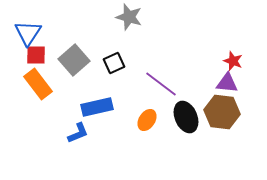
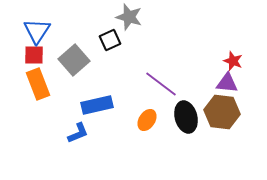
blue triangle: moved 9 px right, 2 px up
red square: moved 2 px left
black square: moved 4 px left, 23 px up
orange rectangle: rotated 16 degrees clockwise
blue rectangle: moved 2 px up
black ellipse: rotated 8 degrees clockwise
